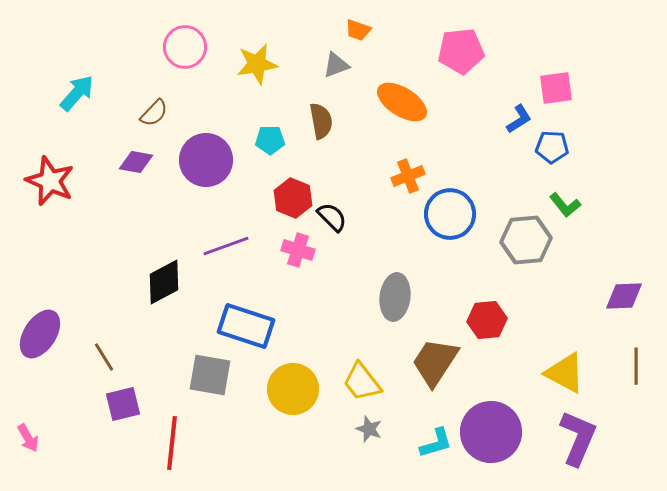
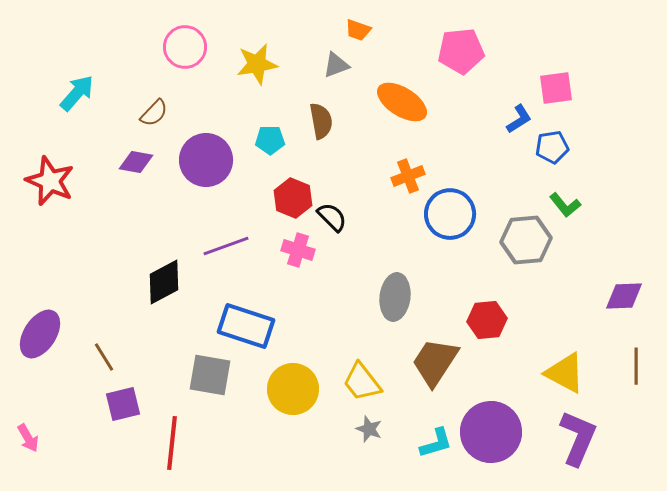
blue pentagon at (552, 147): rotated 12 degrees counterclockwise
